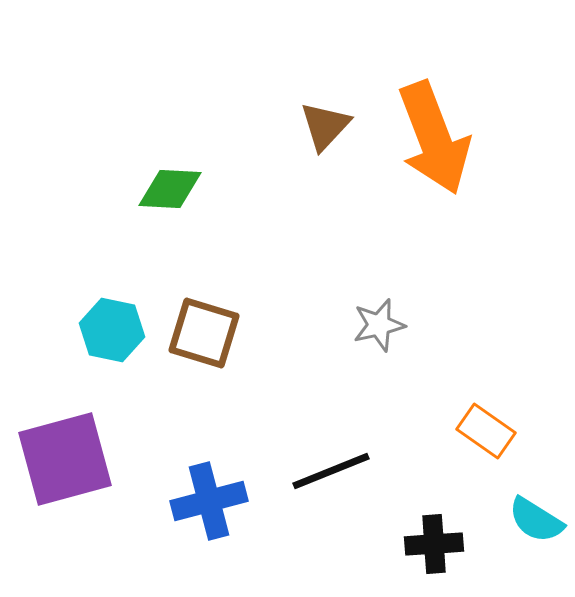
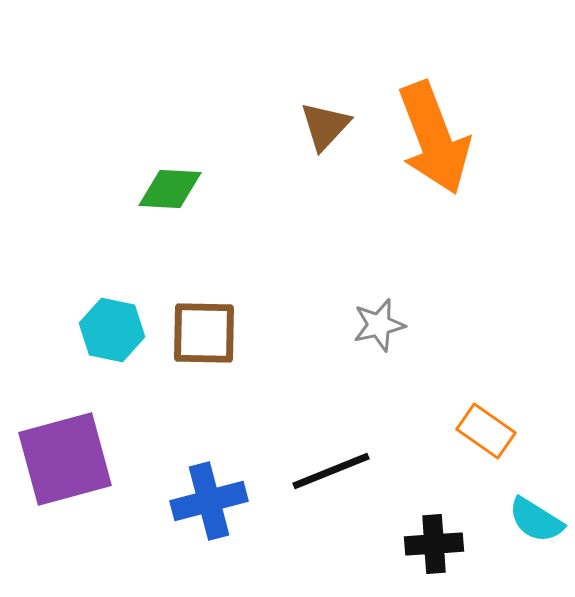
brown square: rotated 16 degrees counterclockwise
